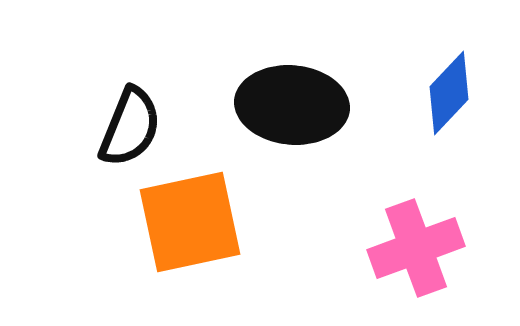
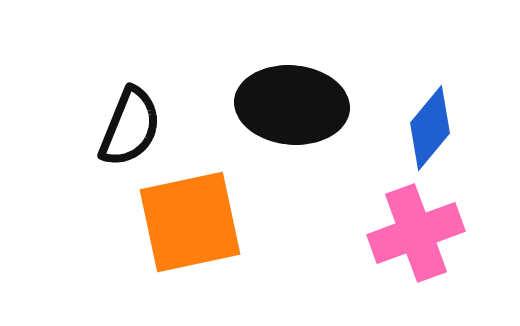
blue diamond: moved 19 px left, 35 px down; rotated 4 degrees counterclockwise
pink cross: moved 15 px up
